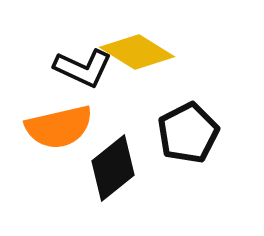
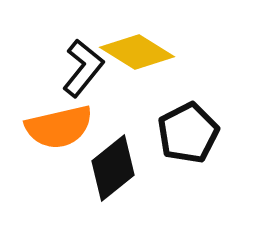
black L-shape: rotated 76 degrees counterclockwise
